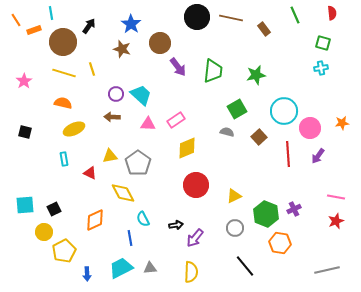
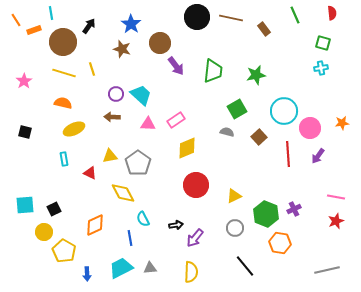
purple arrow at (178, 67): moved 2 px left, 1 px up
orange diamond at (95, 220): moved 5 px down
yellow pentagon at (64, 251): rotated 15 degrees counterclockwise
